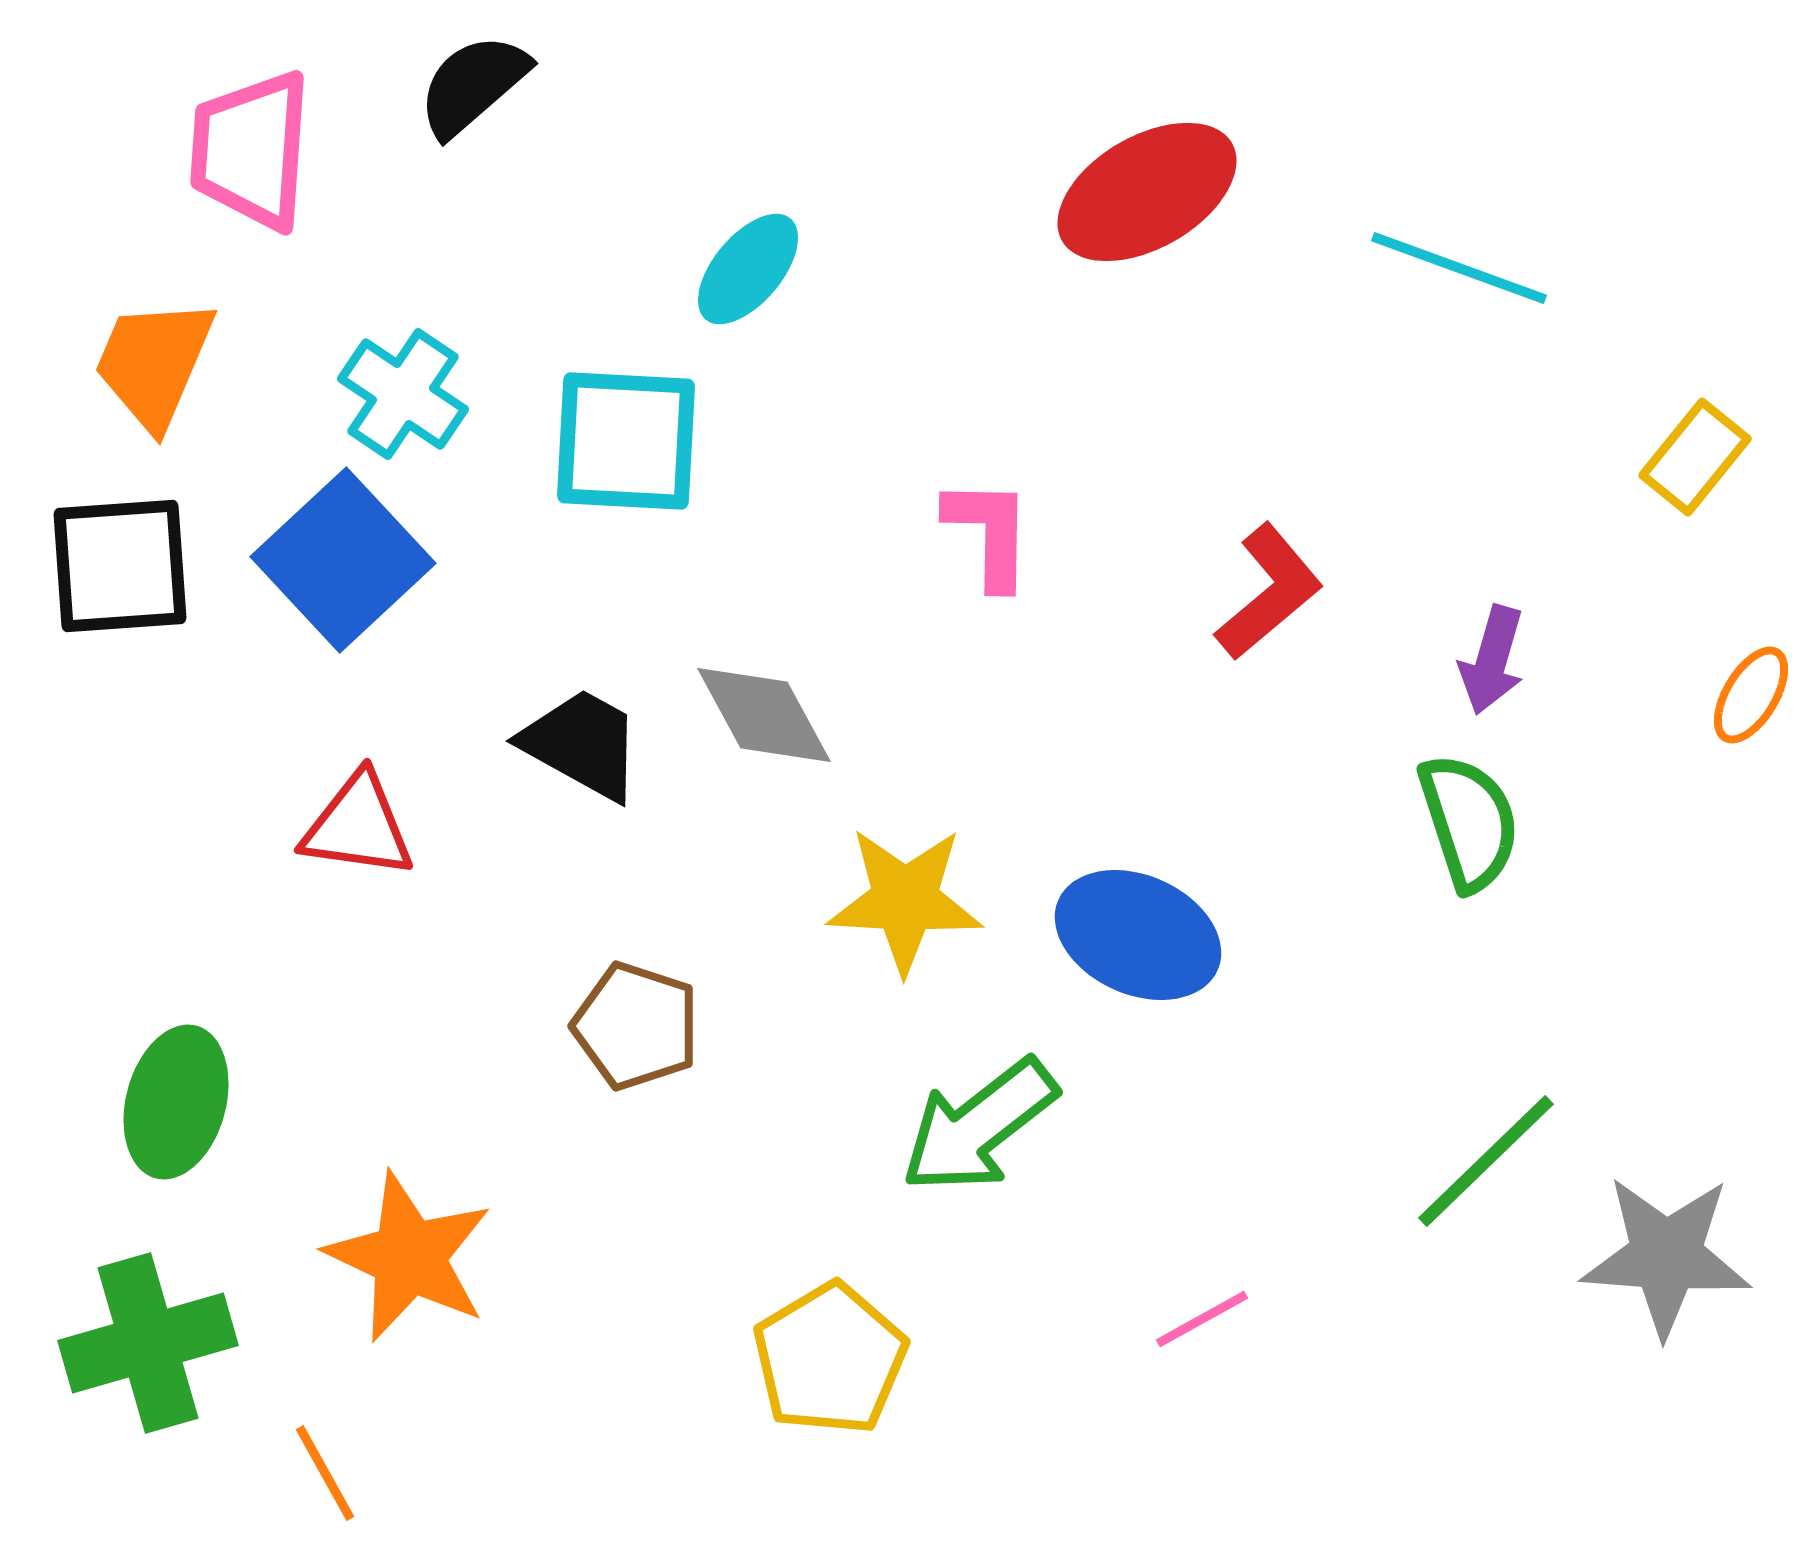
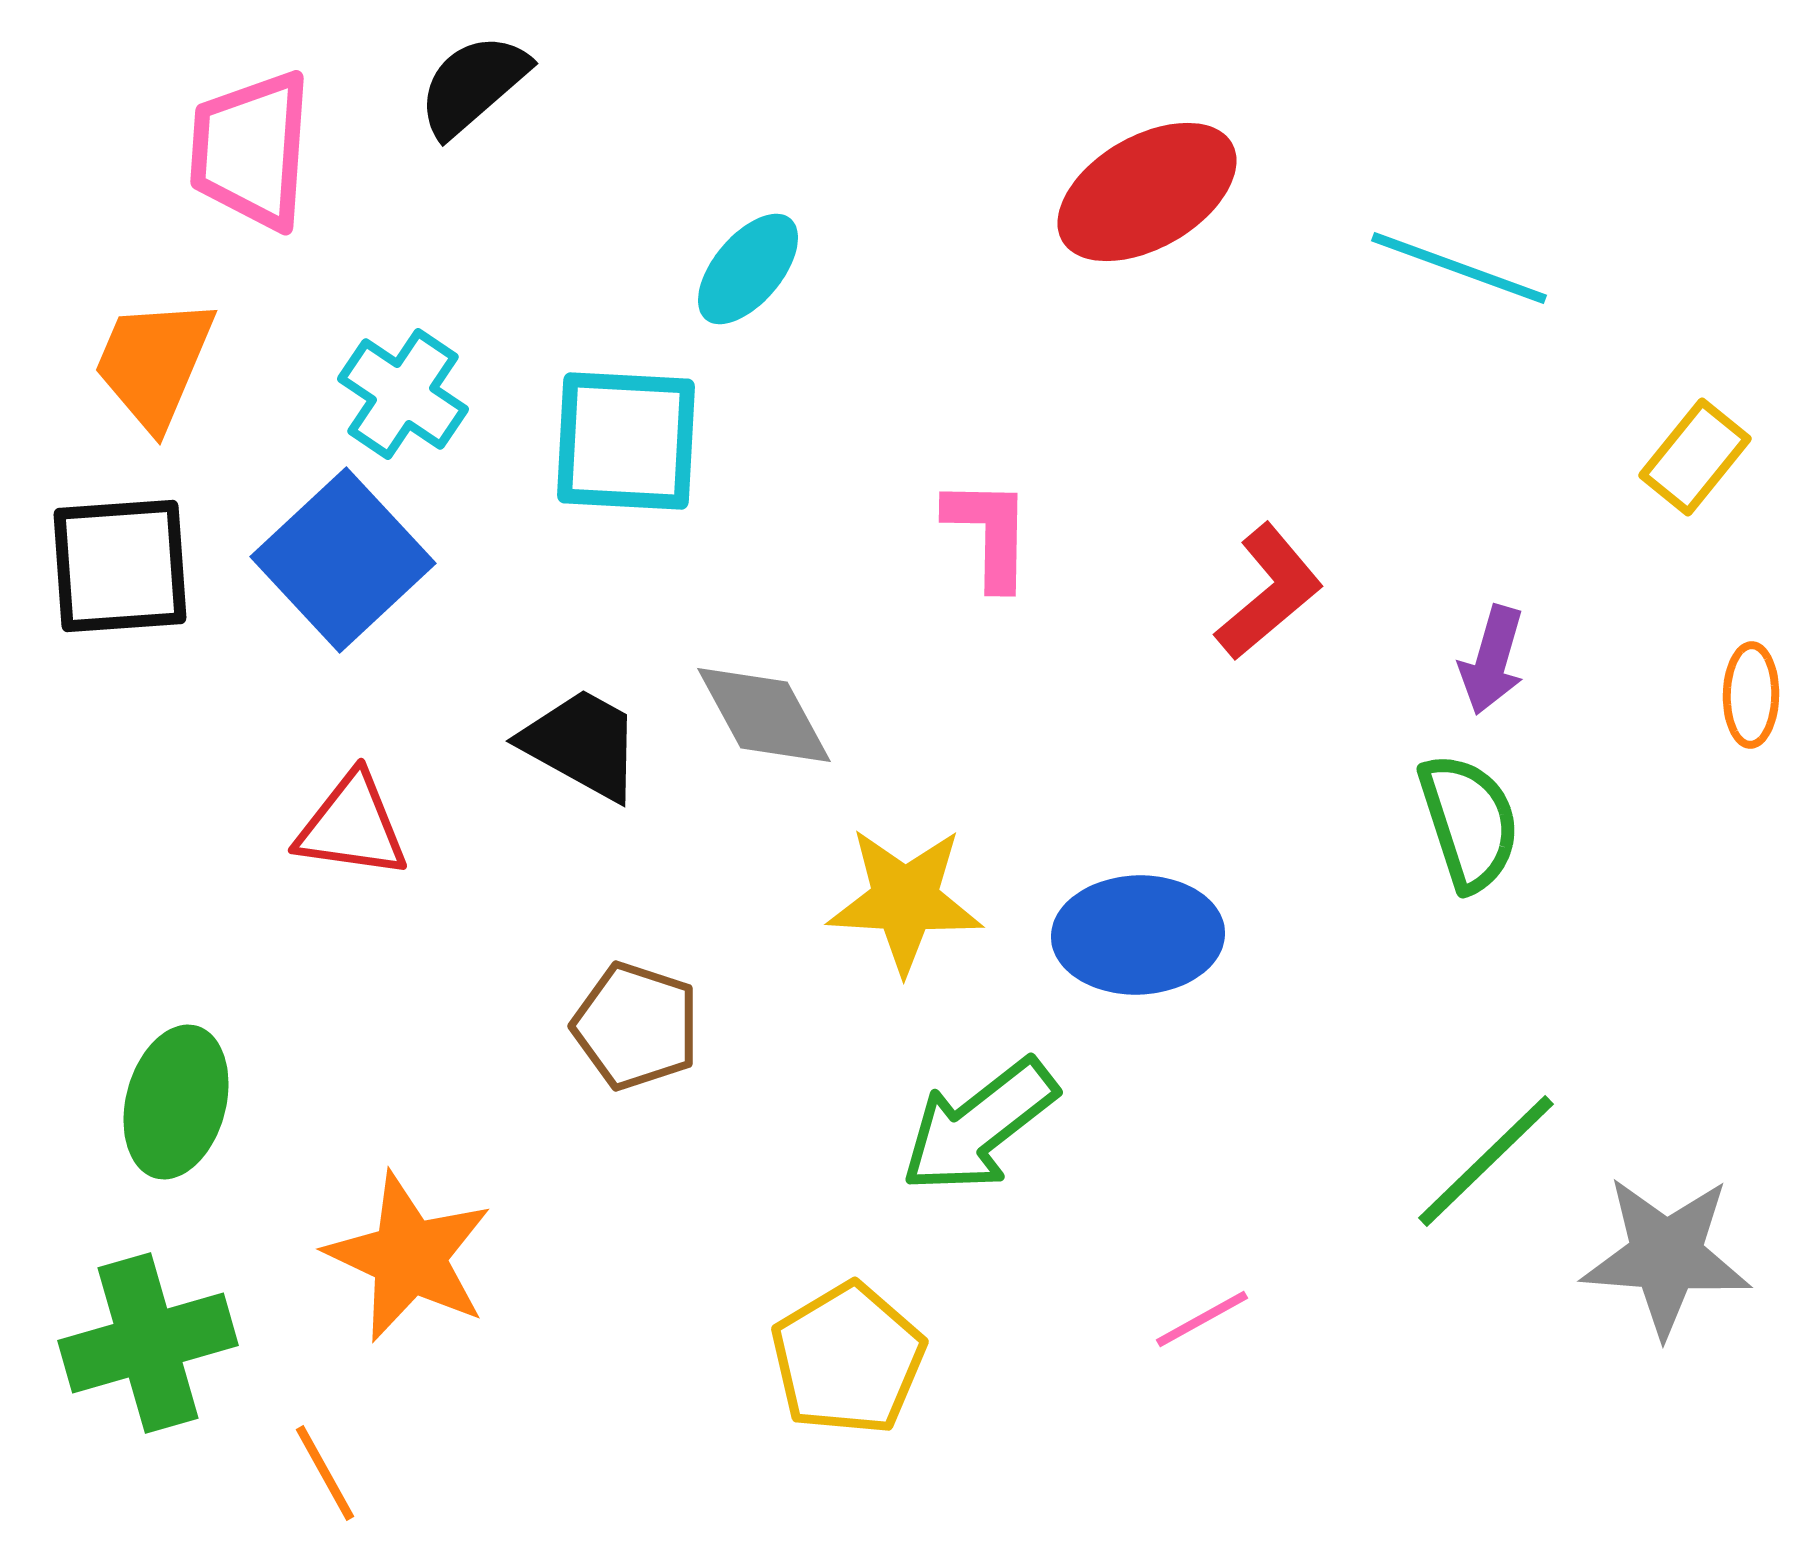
orange ellipse: rotated 30 degrees counterclockwise
red triangle: moved 6 px left
blue ellipse: rotated 26 degrees counterclockwise
yellow pentagon: moved 18 px right
